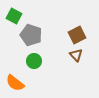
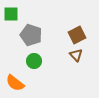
green square: moved 3 px left, 2 px up; rotated 28 degrees counterclockwise
